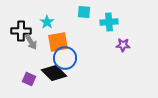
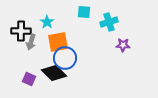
cyan cross: rotated 12 degrees counterclockwise
gray arrow: rotated 49 degrees clockwise
